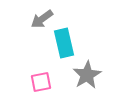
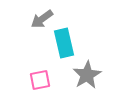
pink square: moved 1 px left, 2 px up
